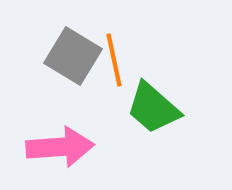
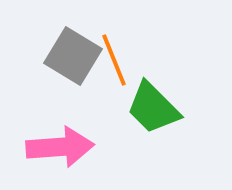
orange line: rotated 10 degrees counterclockwise
green trapezoid: rotated 4 degrees clockwise
